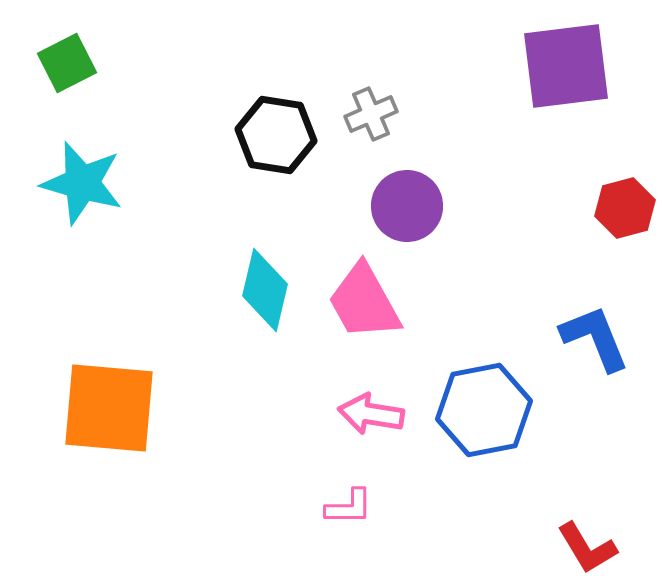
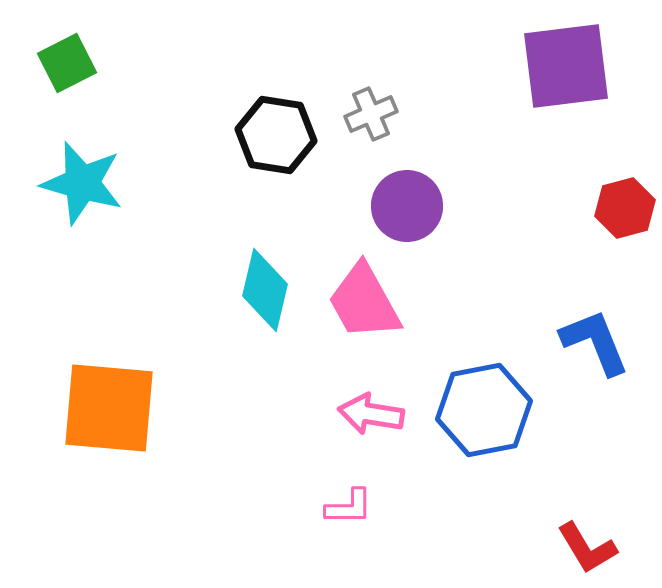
blue L-shape: moved 4 px down
